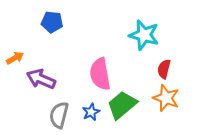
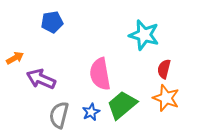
blue pentagon: rotated 15 degrees counterclockwise
